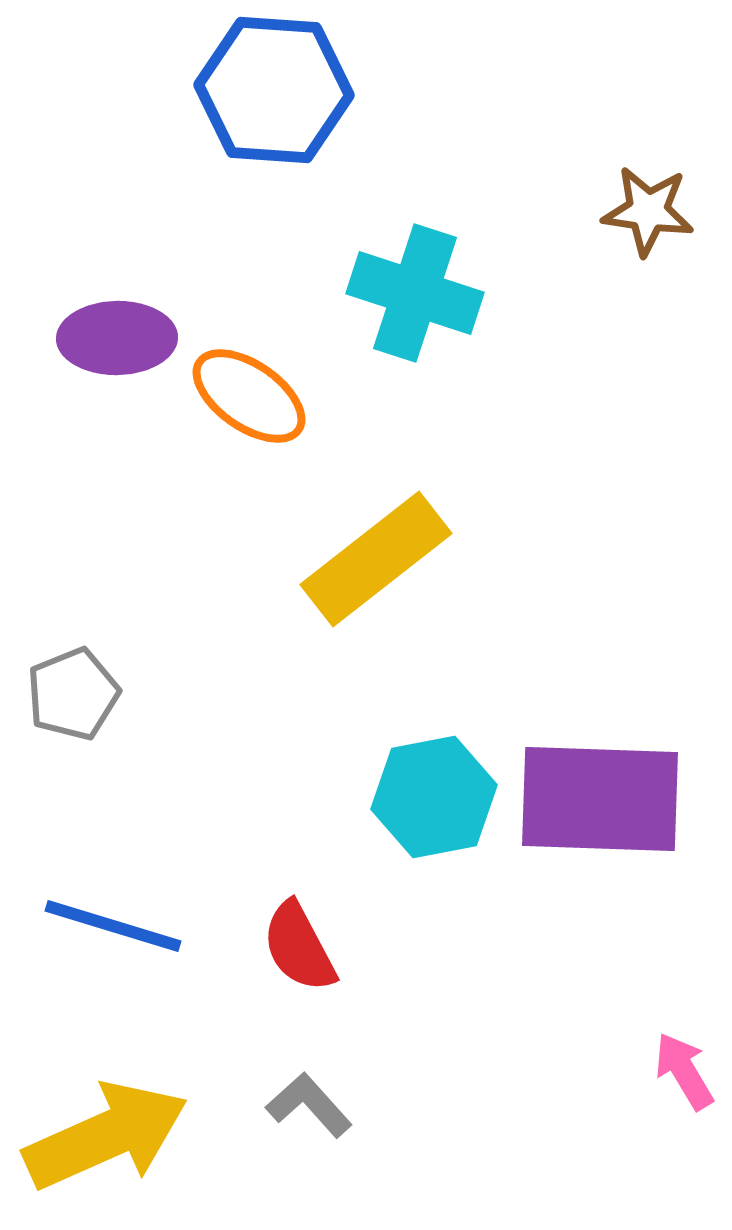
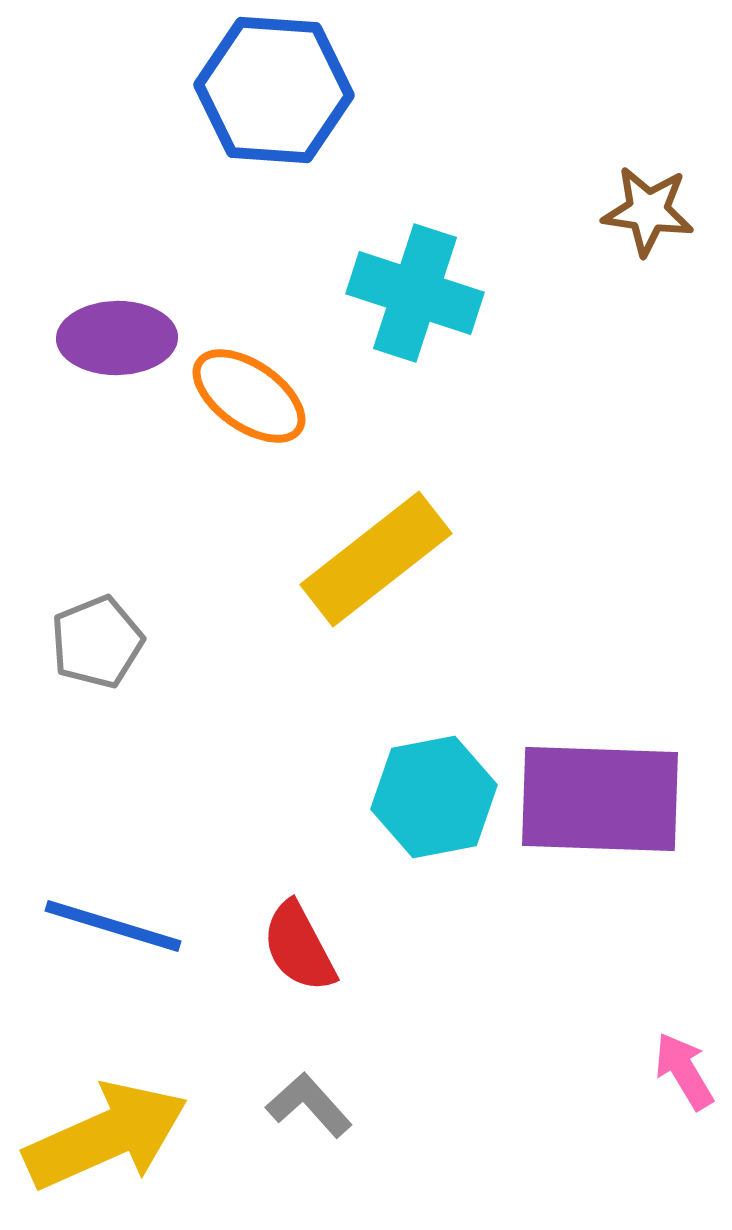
gray pentagon: moved 24 px right, 52 px up
